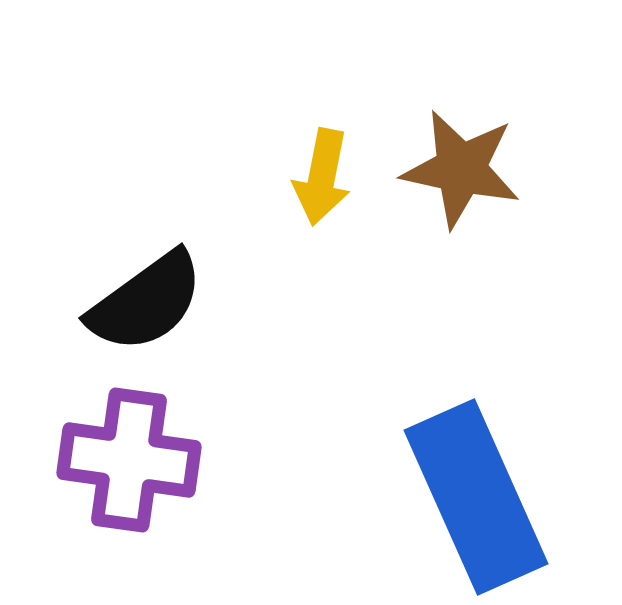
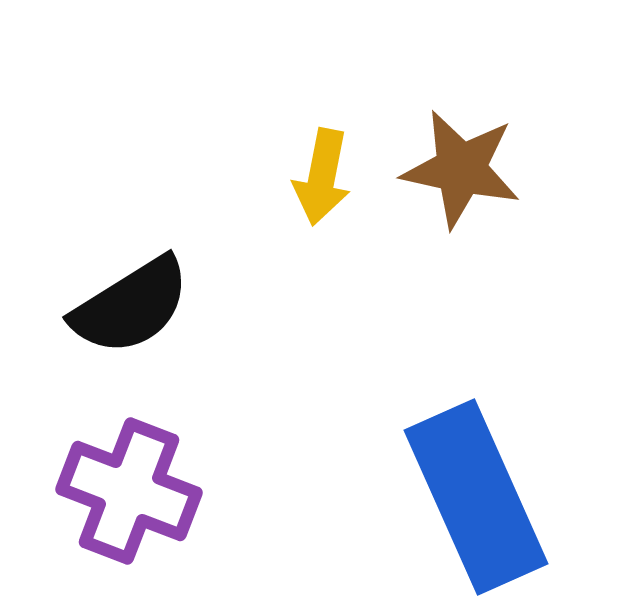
black semicircle: moved 15 px left, 4 px down; rotated 4 degrees clockwise
purple cross: moved 31 px down; rotated 13 degrees clockwise
